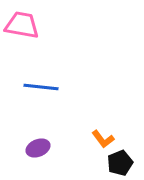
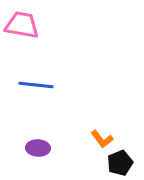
blue line: moved 5 px left, 2 px up
orange L-shape: moved 1 px left
purple ellipse: rotated 25 degrees clockwise
